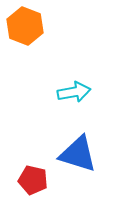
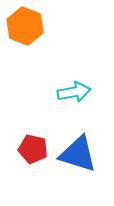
red pentagon: moved 31 px up
